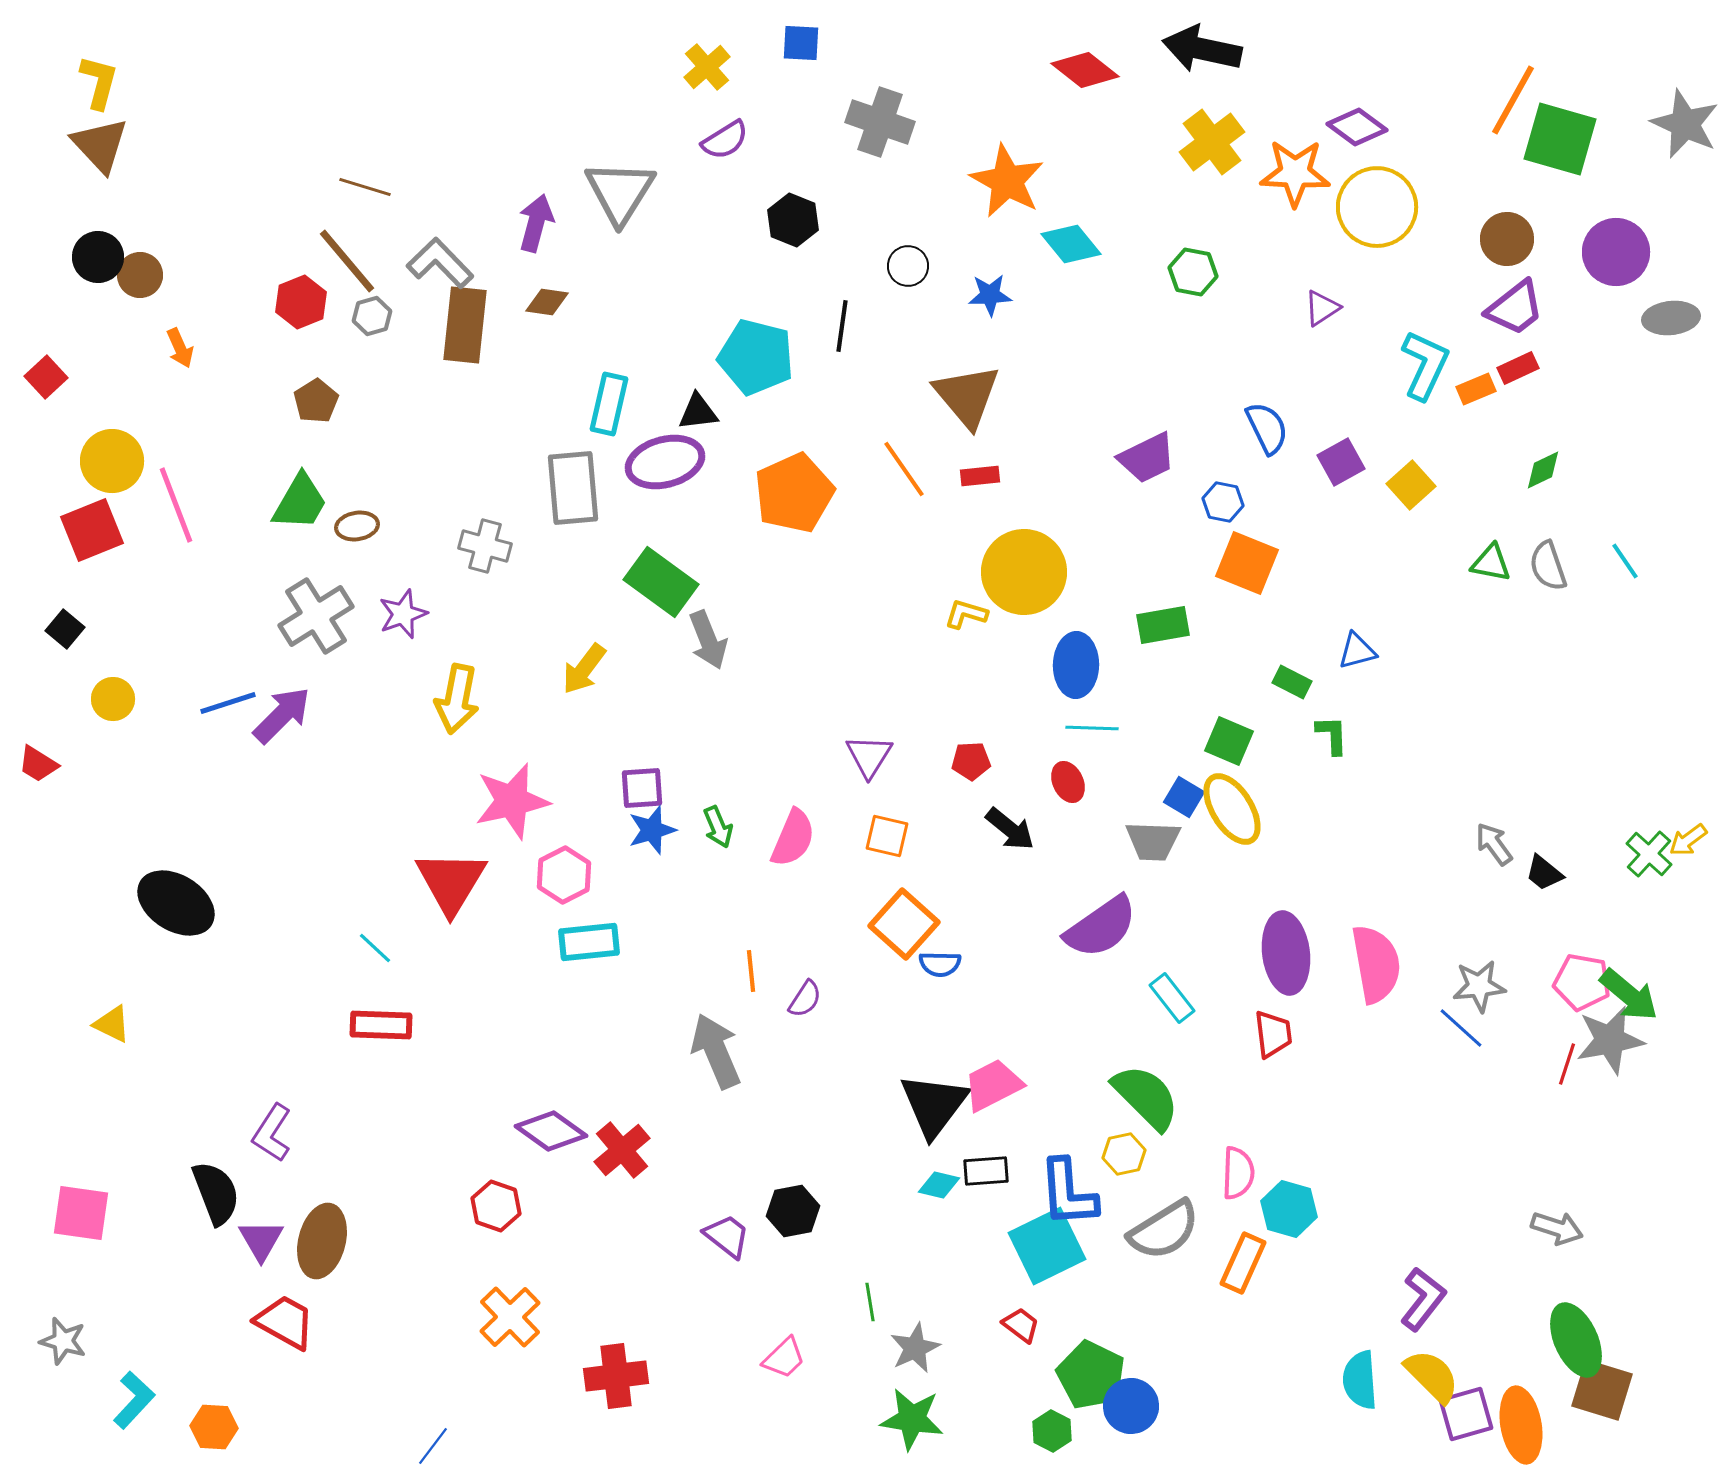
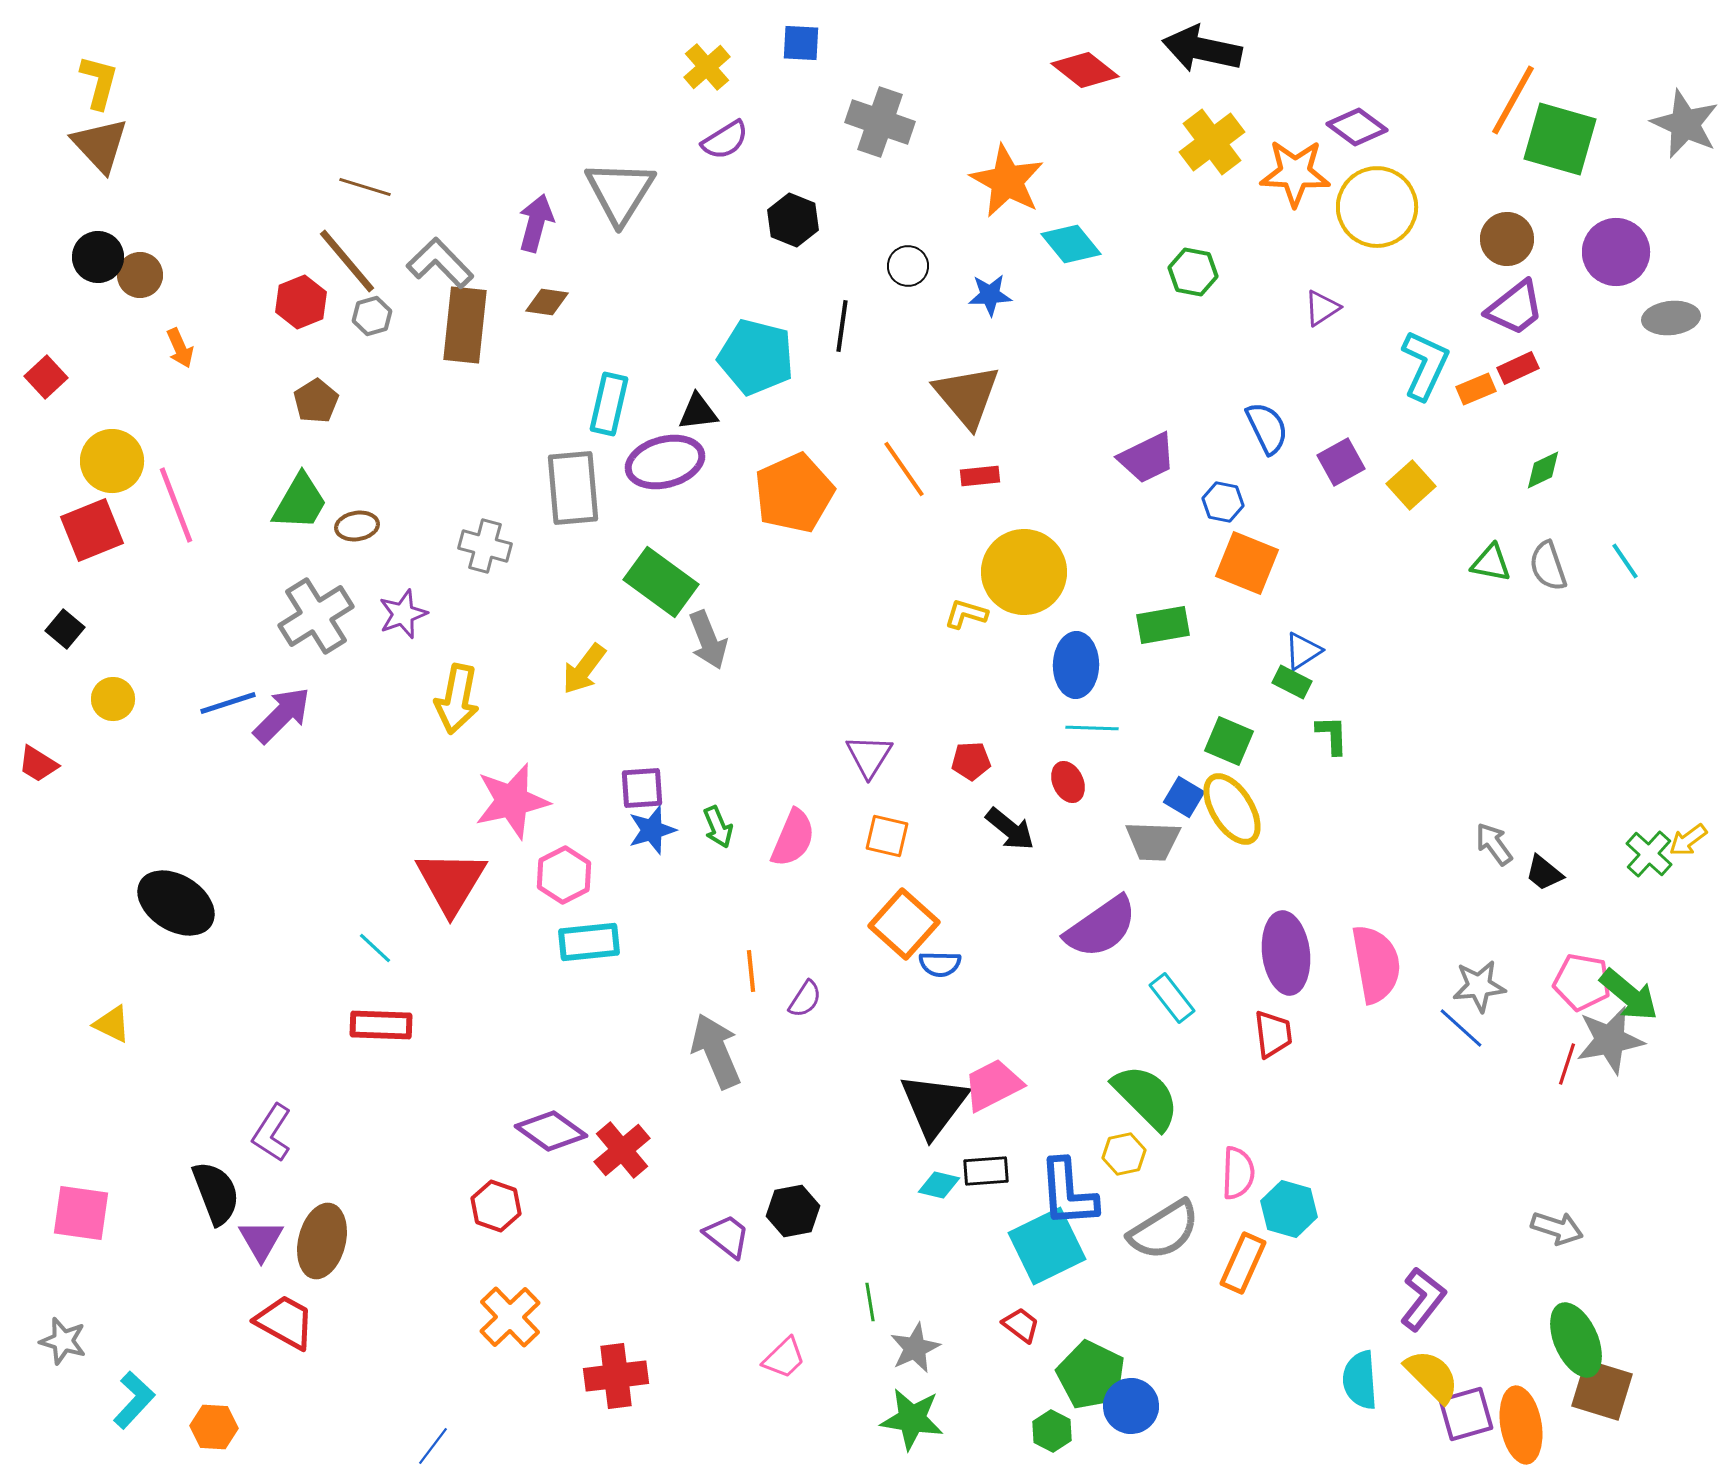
blue triangle at (1357, 651): moved 54 px left; rotated 18 degrees counterclockwise
